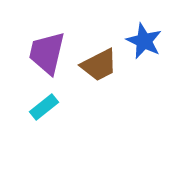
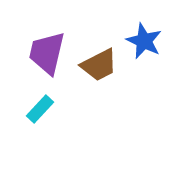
cyan rectangle: moved 4 px left, 2 px down; rotated 8 degrees counterclockwise
